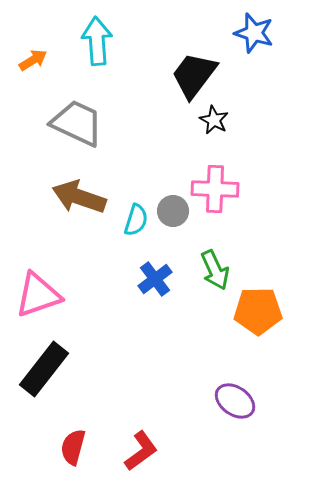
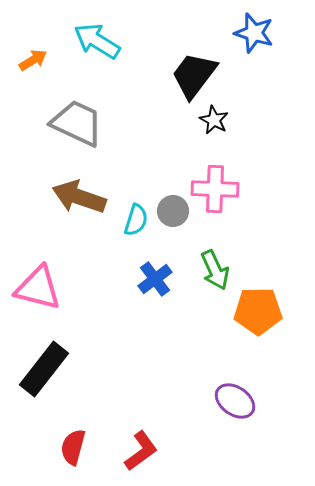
cyan arrow: rotated 54 degrees counterclockwise
pink triangle: moved 7 px up; rotated 33 degrees clockwise
